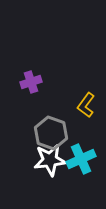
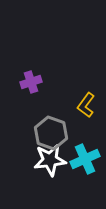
cyan cross: moved 4 px right
